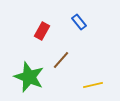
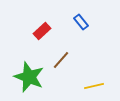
blue rectangle: moved 2 px right
red rectangle: rotated 18 degrees clockwise
yellow line: moved 1 px right, 1 px down
